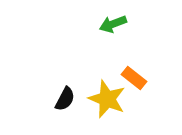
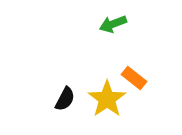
yellow star: rotated 15 degrees clockwise
